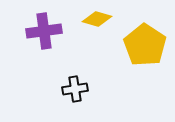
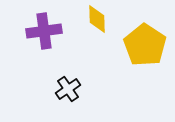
yellow diamond: rotated 72 degrees clockwise
black cross: moved 7 px left; rotated 25 degrees counterclockwise
